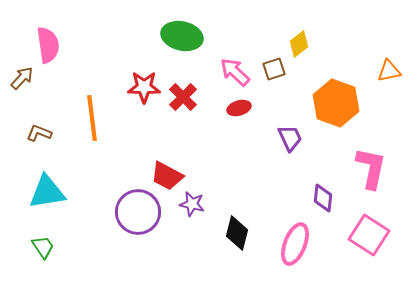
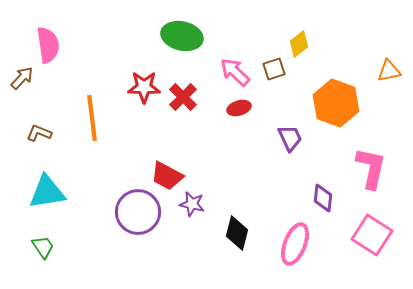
pink square: moved 3 px right
